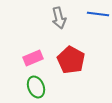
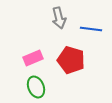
blue line: moved 7 px left, 15 px down
red pentagon: rotated 12 degrees counterclockwise
